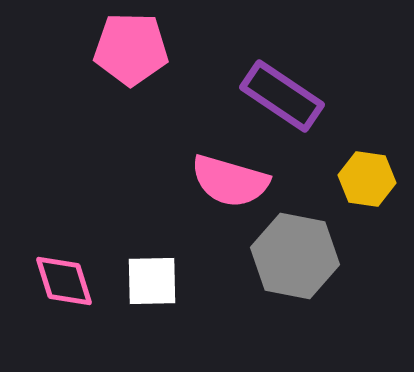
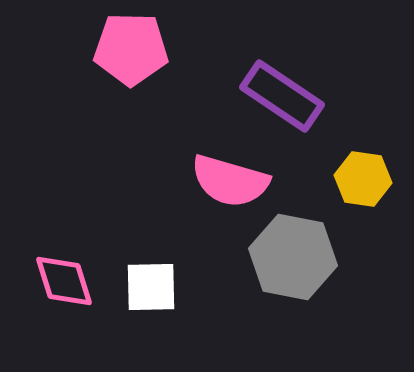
yellow hexagon: moved 4 px left
gray hexagon: moved 2 px left, 1 px down
white square: moved 1 px left, 6 px down
